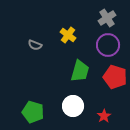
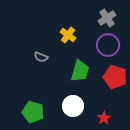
gray semicircle: moved 6 px right, 12 px down
red star: moved 2 px down
